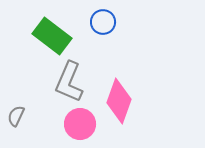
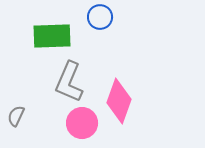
blue circle: moved 3 px left, 5 px up
green rectangle: rotated 39 degrees counterclockwise
pink circle: moved 2 px right, 1 px up
